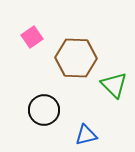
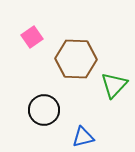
brown hexagon: moved 1 px down
green triangle: rotated 28 degrees clockwise
blue triangle: moved 3 px left, 2 px down
